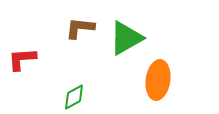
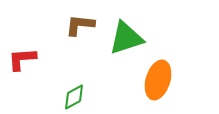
brown L-shape: moved 3 px up
green triangle: rotated 12 degrees clockwise
orange ellipse: rotated 9 degrees clockwise
